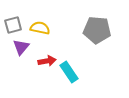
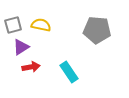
yellow semicircle: moved 1 px right, 3 px up
purple triangle: rotated 18 degrees clockwise
red arrow: moved 16 px left, 6 px down
